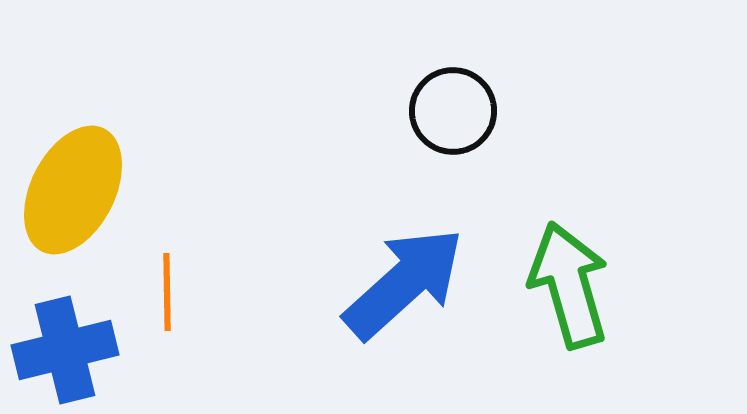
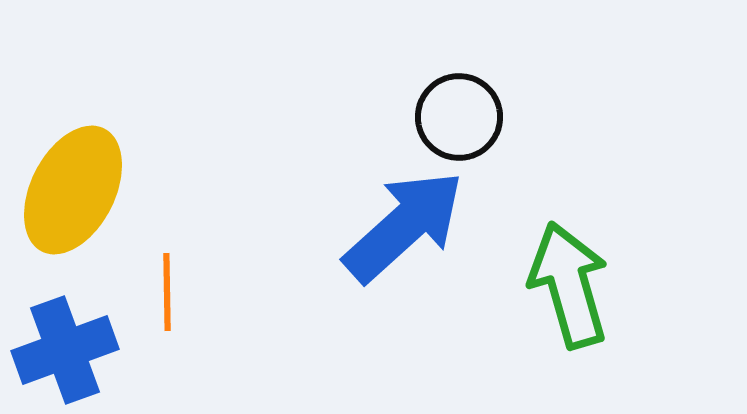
black circle: moved 6 px right, 6 px down
blue arrow: moved 57 px up
blue cross: rotated 6 degrees counterclockwise
